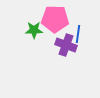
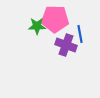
green star: moved 3 px right, 4 px up
blue line: moved 2 px right; rotated 18 degrees counterclockwise
